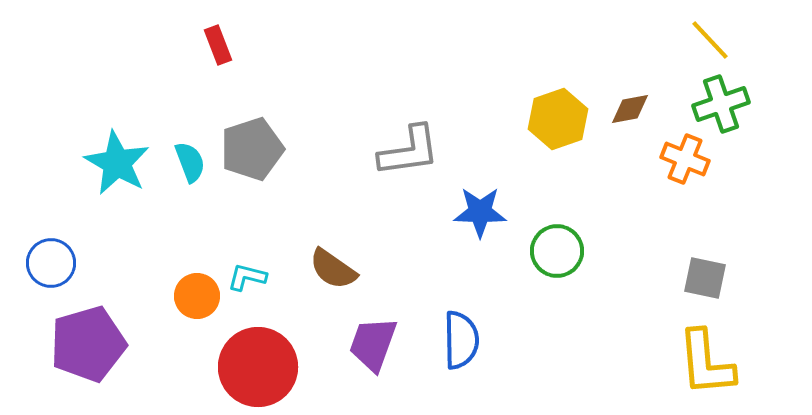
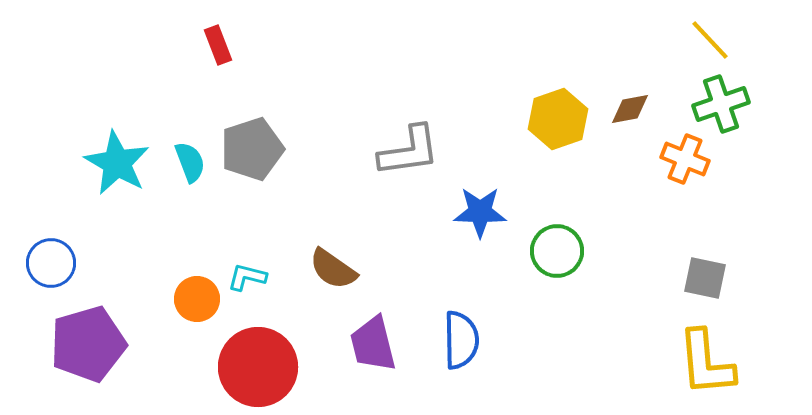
orange circle: moved 3 px down
purple trapezoid: rotated 34 degrees counterclockwise
